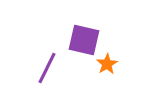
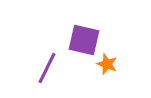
orange star: rotated 20 degrees counterclockwise
